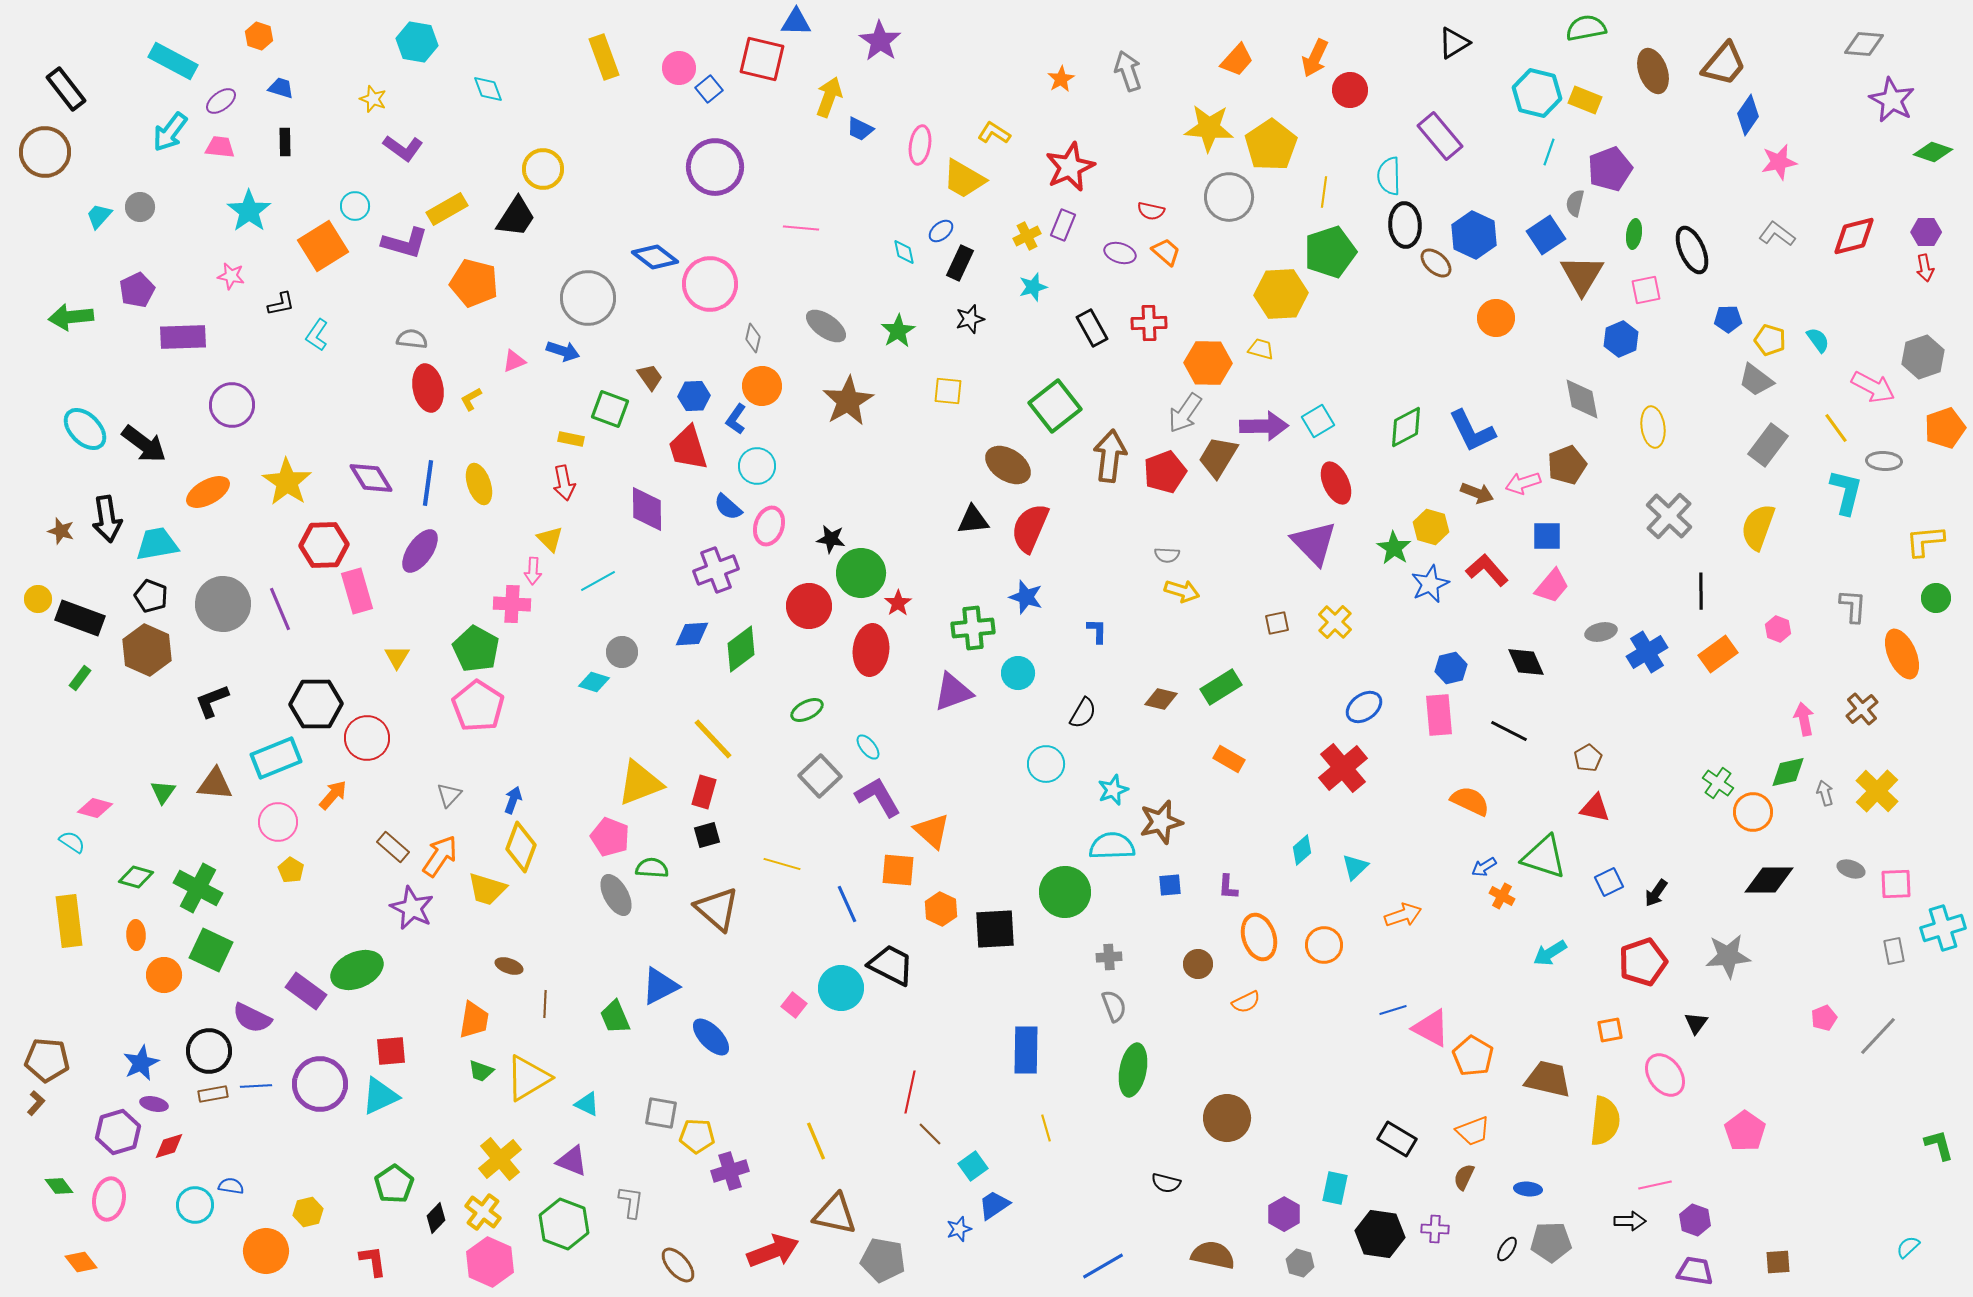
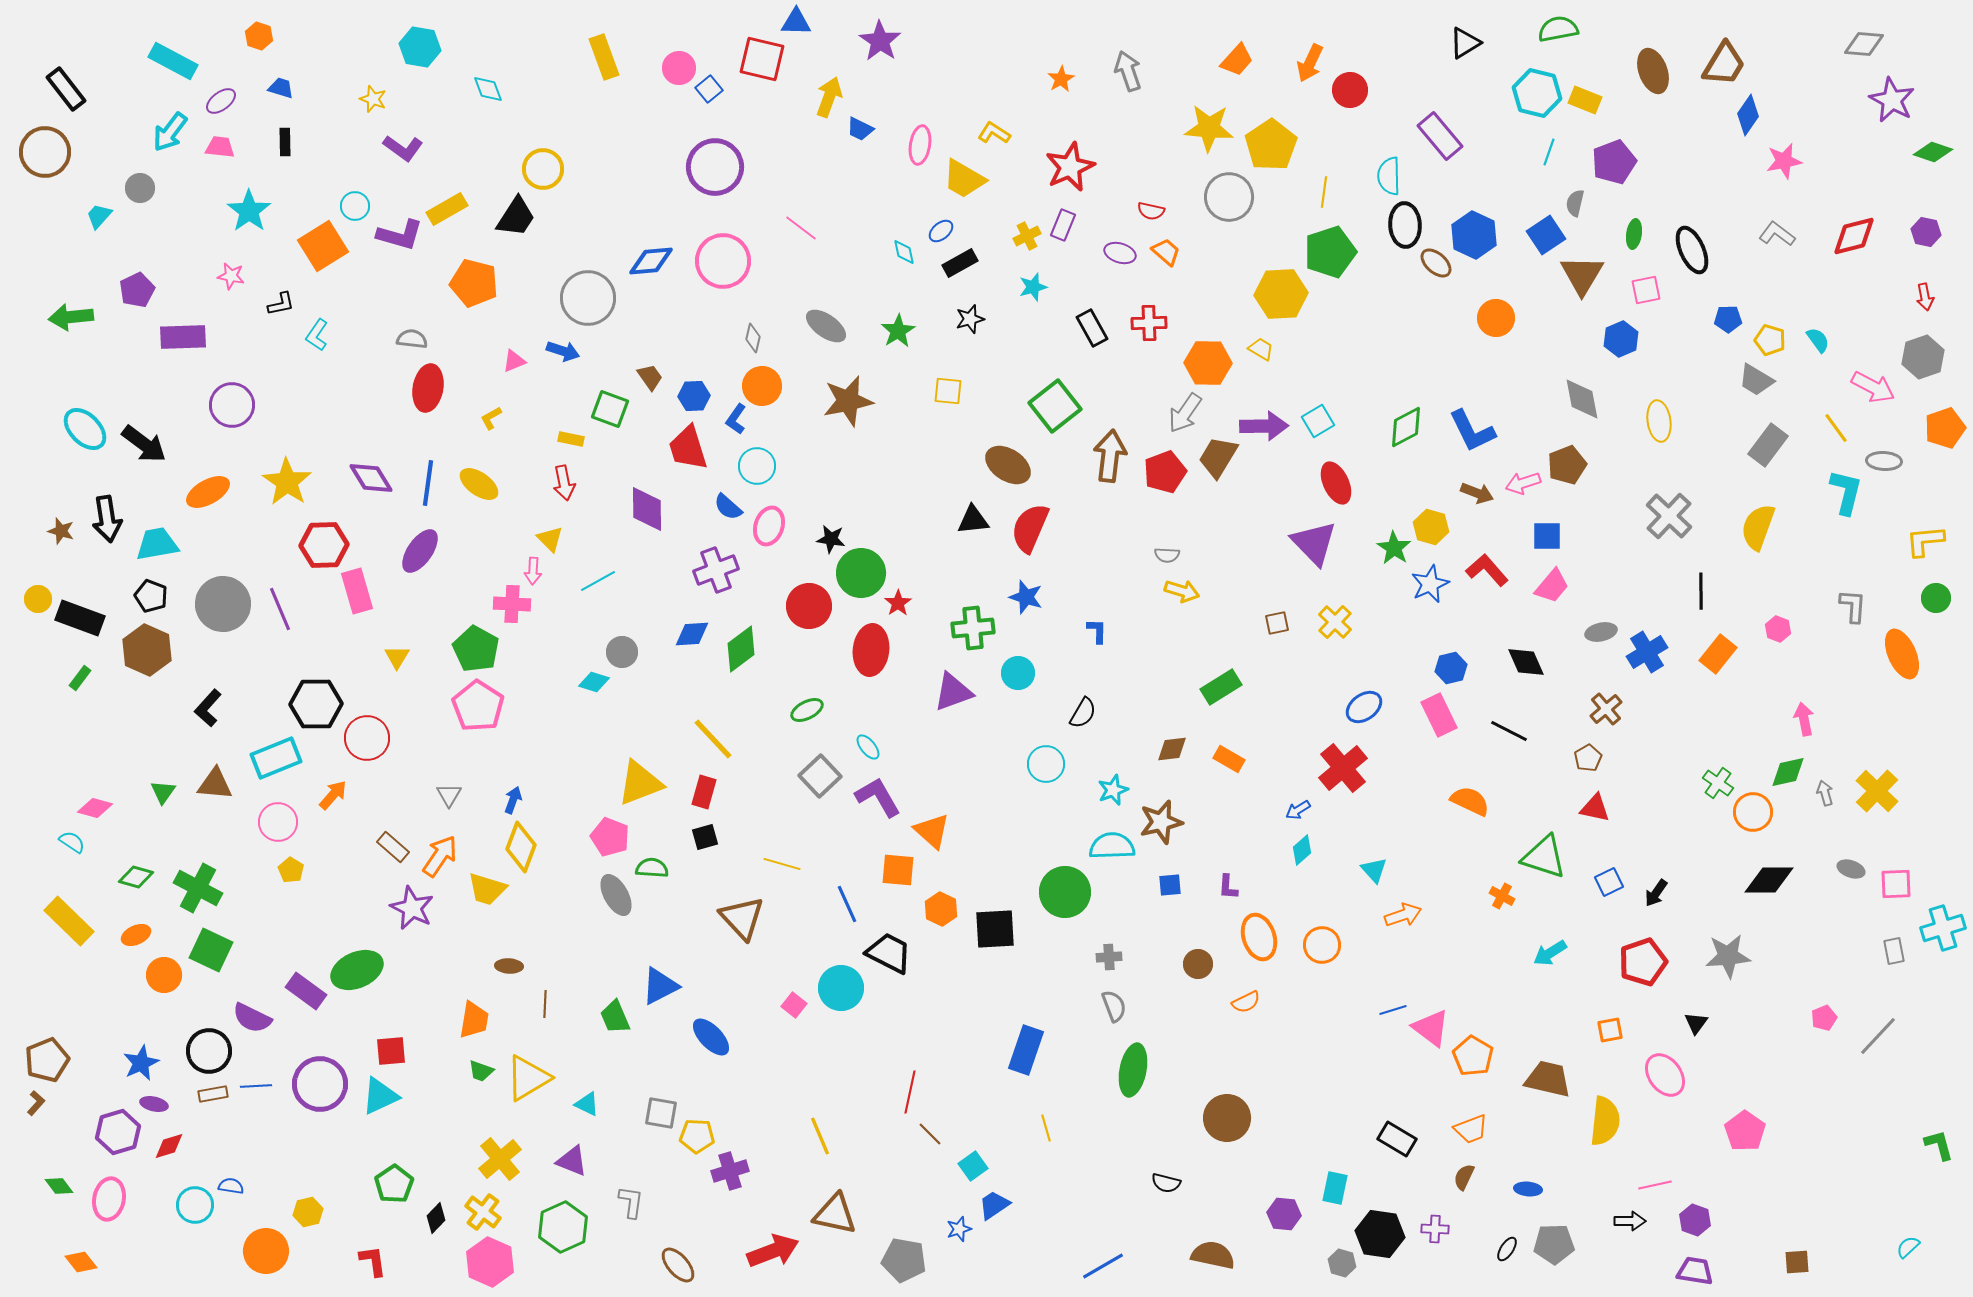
green semicircle at (1586, 28): moved 28 px left, 1 px down
cyan hexagon at (417, 42): moved 3 px right, 5 px down
black triangle at (1454, 43): moved 11 px right
orange arrow at (1315, 58): moved 5 px left, 5 px down
brown trapezoid at (1724, 64): rotated 9 degrees counterclockwise
pink star at (1779, 162): moved 5 px right, 1 px up
purple pentagon at (1610, 169): moved 4 px right, 7 px up
gray circle at (140, 207): moved 19 px up
pink line at (801, 228): rotated 32 degrees clockwise
purple hexagon at (1926, 232): rotated 12 degrees clockwise
purple L-shape at (405, 243): moved 5 px left, 8 px up
blue diamond at (655, 257): moved 4 px left, 4 px down; rotated 42 degrees counterclockwise
black rectangle at (960, 263): rotated 36 degrees clockwise
red arrow at (1925, 268): moved 29 px down
pink circle at (710, 284): moved 13 px right, 23 px up
yellow trapezoid at (1261, 349): rotated 16 degrees clockwise
gray trapezoid at (1756, 380): rotated 6 degrees counterclockwise
red ellipse at (428, 388): rotated 21 degrees clockwise
yellow L-shape at (471, 399): moved 20 px right, 19 px down
brown star at (848, 401): rotated 18 degrees clockwise
yellow ellipse at (1653, 427): moved 6 px right, 6 px up
yellow ellipse at (479, 484): rotated 36 degrees counterclockwise
orange rectangle at (1718, 654): rotated 15 degrees counterclockwise
brown diamond at (1161, 699): moved 11 px right, 50 px down; rotated 20 degrees counterclockwise
black L-shape at (212, 701): moved 4 px left, 7 px down; rotated 27 degrees counterclockwise
brown cross at (1862, 709): moved 256 px left
pink rectangle at (1439, 715): rotated 21 degrees counterclockwise
gray triangle at (449, 795): rotated 12 degrees counterclockwise
black square at (707, 835): moved 2 px left, 2 px down
cyan triangle at (1355, 867): moved 19 px right, 3 px down; rotated 28 degrees counterclockwise
blue arrow at (1484, 867): moved 186 px left, 57 px up
brown triangle at (717, 909): moved 25 px right, 9 px down; rotated 6 degrees clockwise
yellow rectangle at (69, 921): rotated 39 degrees counterclockwise
orange ellipse at (136, 935): rotated 68 degrees clockwise
orange circle at (1324, 945): moved 2 px left
black trapezoid at (891, 965): moved 2 px left, 12 px up
brown ellipse at (509, 966): rotated 16 degrees counterclockwise
pink triangle at (1431, 1028): rotated 9 degrees clockwise
blue rectangle at (1026, 1050): rotated 18 degrees clockwise
brown pentagon at (47, 1060): rotated 27 degrees counterclockwise
orange trapezoid at (1473, 1131): moved 2 px left, 2 px up
yellow line at (816, 1141): moved 4 px right, 5 px up
purple hexagon at (1284, 1214): rotated 24 degrees counterclockwise
green hexagon at (564, 1224): moved 1 px left, 3 px down; rotated 15 degrees clockwise
gray pentagon at (1551, 1242): moved 3 px right, 2 px down
gray pentagon at (883, 1260): moved 21 px right
brown square at (1778, 1262): moved 19 px right
gray hexagon at (1300, 1263): moved 42 px right
